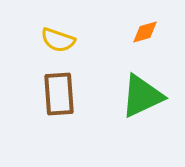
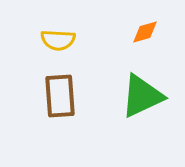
yellow semicircle: rotated 16 degrees counterclockwise
brown rectangle: moved 1 px right, 2 px down
